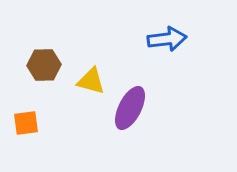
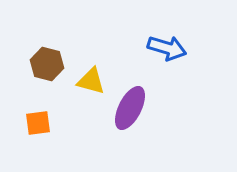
blue arrow: moved 9 px down; rotated 24 degrees clockwise
brown hexagon: moved 3 px right, 1 px up; rotated 16 degrees clockwise
orange square: moved 12 px right
